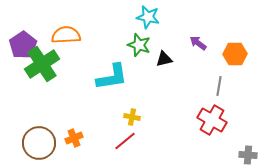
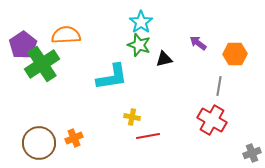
cyan star: moved 7 px left, 5 px down; rotated 25 degrees clockwise
red line: moved 23 px right, 5 px up; rotated 30 degrees clockwise
gray cross: moved 4 px right, 2 px up; rotated 24 degrees counterclockwise
